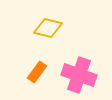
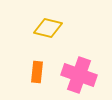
orange rectangle: rotated 30 degrees counterclockwise
